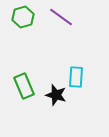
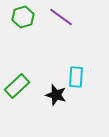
green rectangle: moved 7 px left; rotated 70 degrees clockwise
